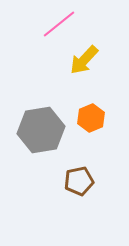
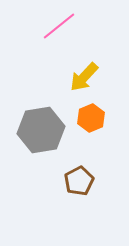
pink line: moved 2 px down
yellow arrow: moved 17 px down
brown pentagon: rotated 16 degrees counterclockwise
